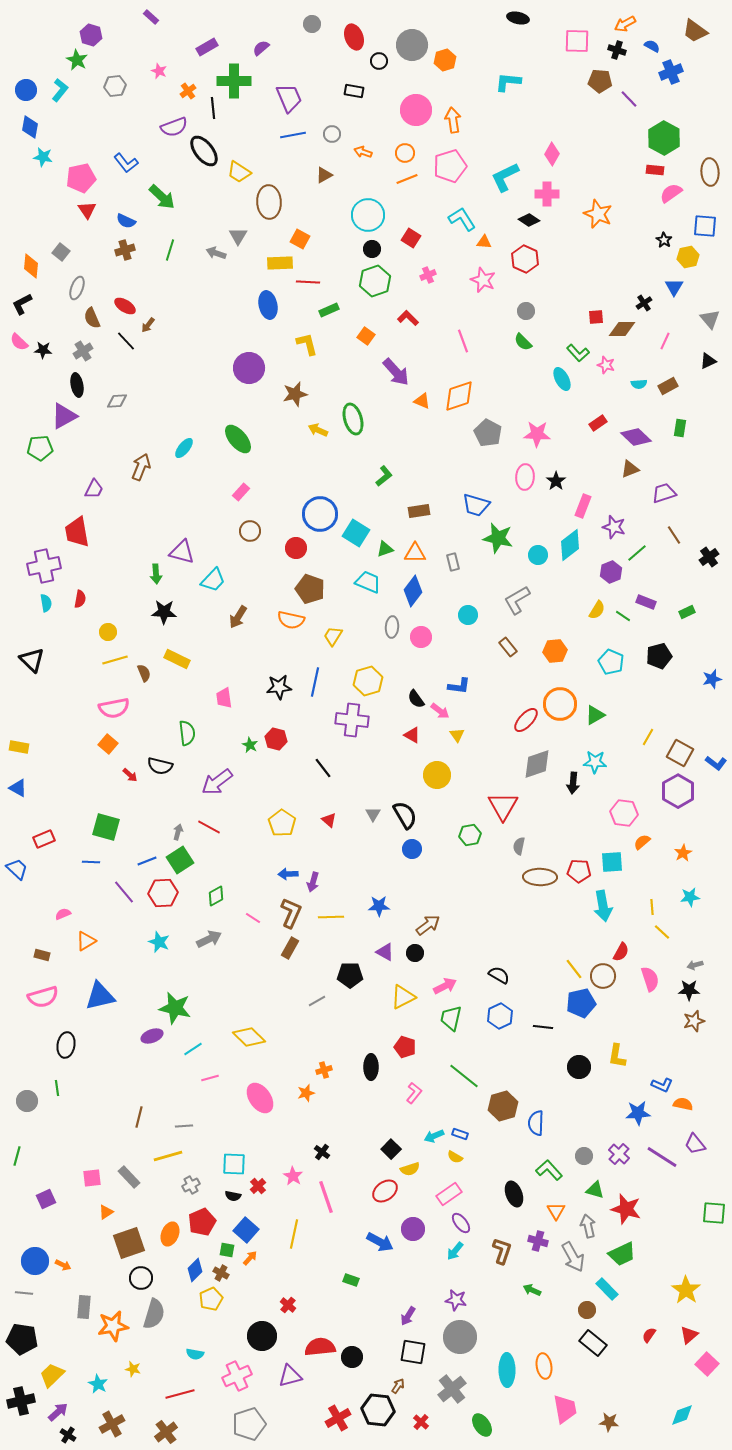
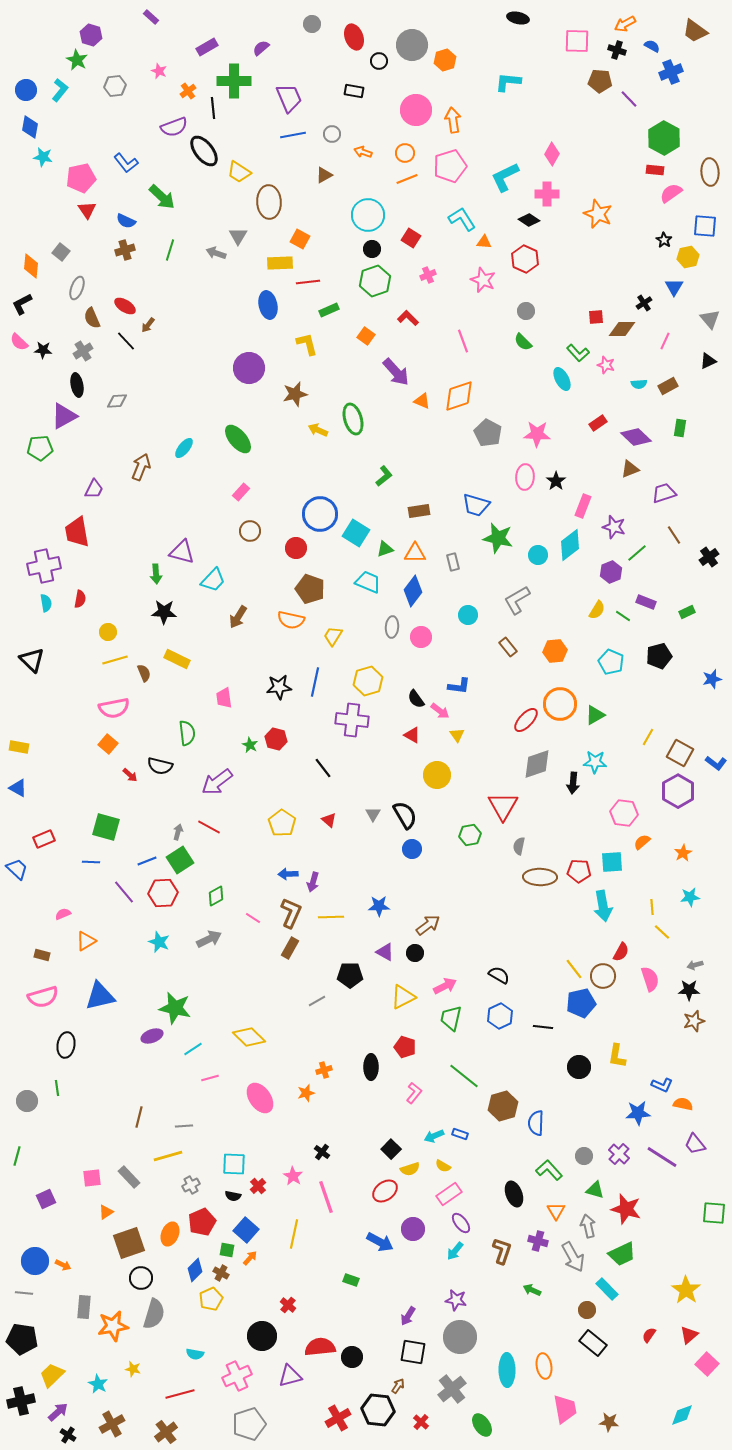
red line at (308, 282): rotated 10 degrees counterclockwise
yellow semicircle at (455, 1157): moved 12 px left, 9 px down
